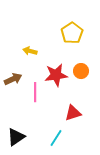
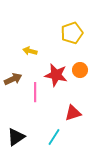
yellow pentagon: rotated 15 degrees clockwise
orange circle: moved 1 px left, 1 px up
red star: rotated 20 degrees clockwise
cyan line: moved 2 px left, 1 px up
